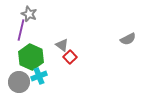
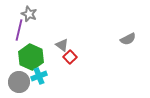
purple line: moved 2 px left
